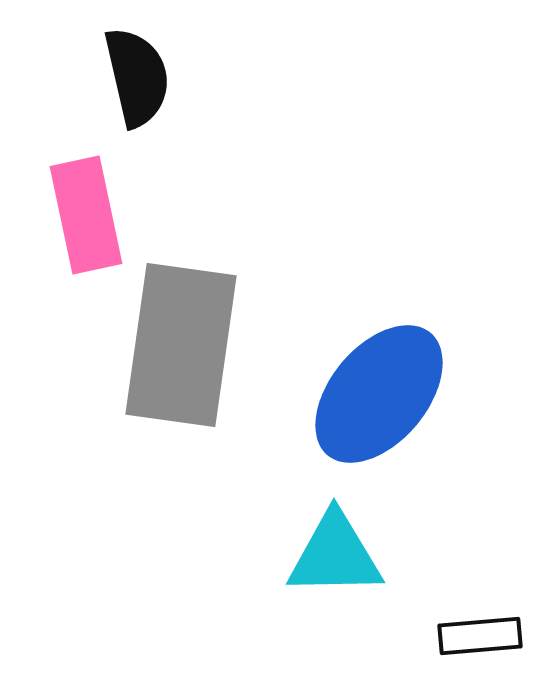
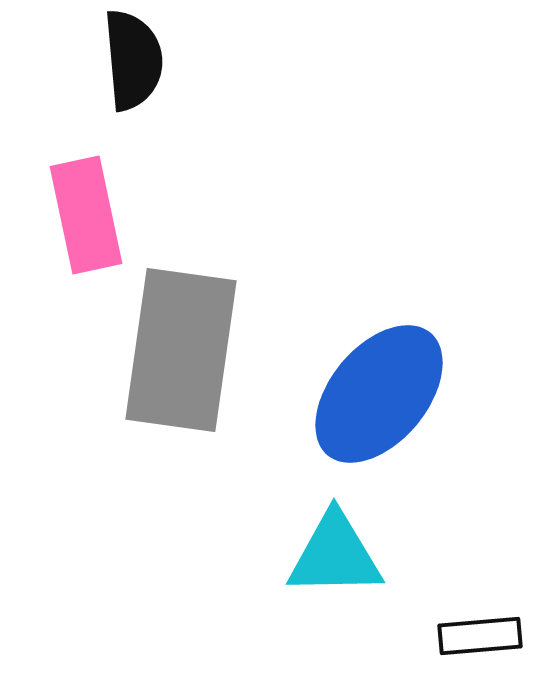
black semicircle: moved 4 px left, 17 px up; rotated 8 degrees clockwise
gray rectangle: moved 5 px down
